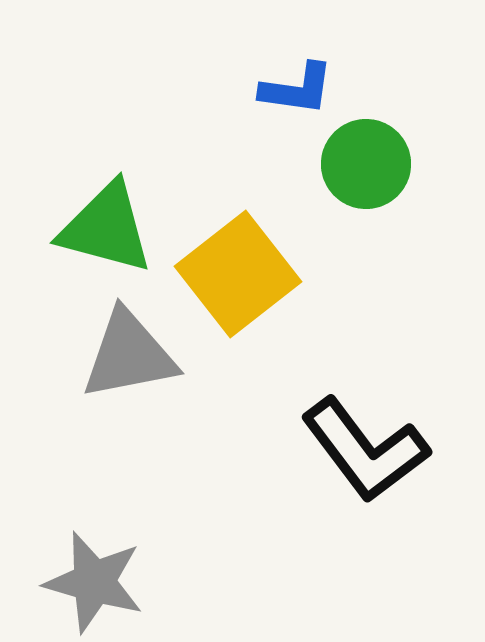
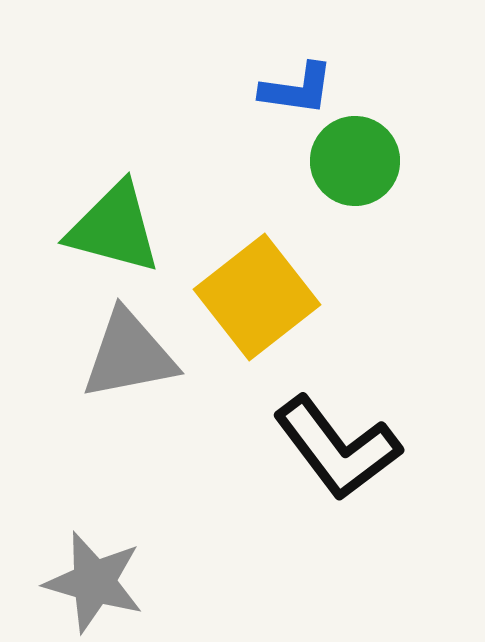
green circle: moved 11 px left, 3 px up
green triangle: moved 8 px right
yellow square: moved 19 px right, 23 px down
black L-shape: moved 28 px left, 2 px up
